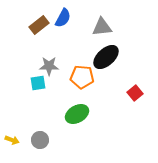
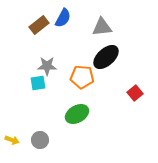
gray star: moved 2 px left
